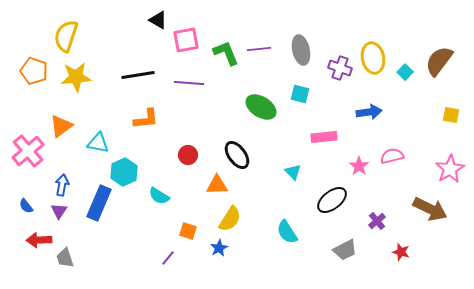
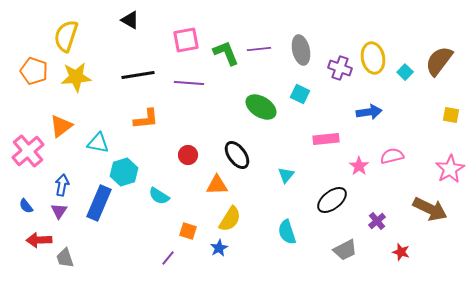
black triangle at (158, 20): moved 28 px left
cyan square at (300, 94): rotated 12 degrees clockwise
pink rectangle at (324, 137): moved 2 px right, 2 px down
cyan hexagon at (124, 172): rotated 8 degrees clockwise
cyan triangle at (293, 172): moved 7 px left, 3 px down; rotated 24 degrees clockwise
cyan semicircle at (287, 232): rotated 15 degrees clockwise
